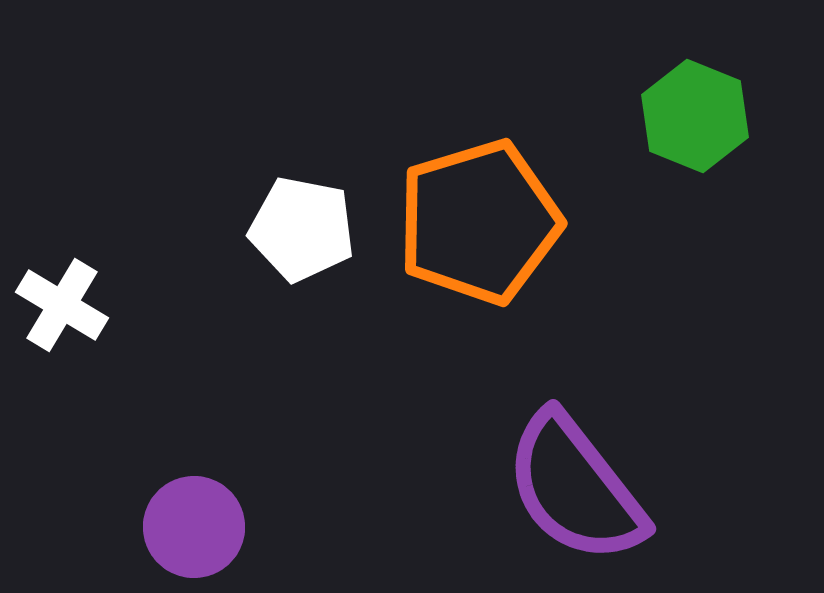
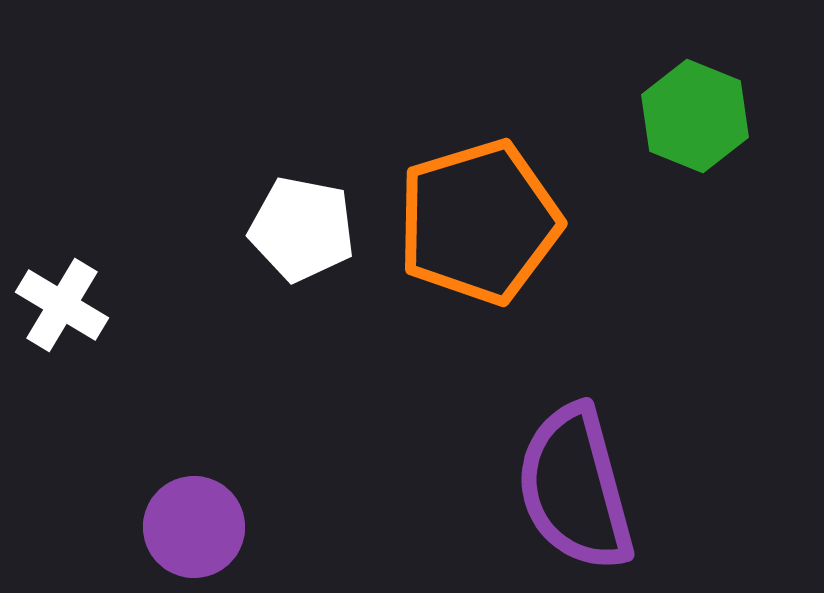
purple semicircle: rotated 23 degrees clockwise
